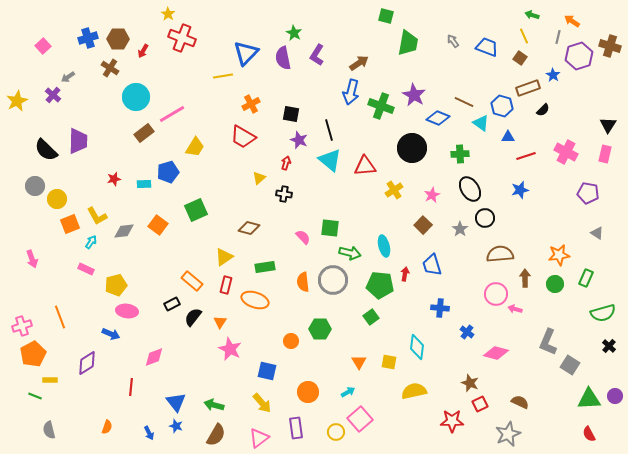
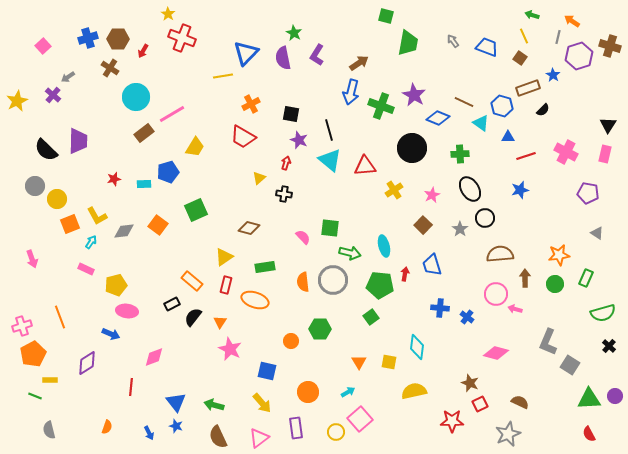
blue cross at (467, 332): moved 15 px up
brown semicircle at (216, 435): moved 2 px right, 2 px down; rotated 125 degrees clockwise
